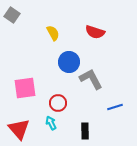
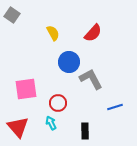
red semicircle: moved 2 px left, 1 px down; rotated 66 degrees counterclockwise
pink square: moved 1 px right, 1 px down
red triangle: moved 1 px left, 2 px up
